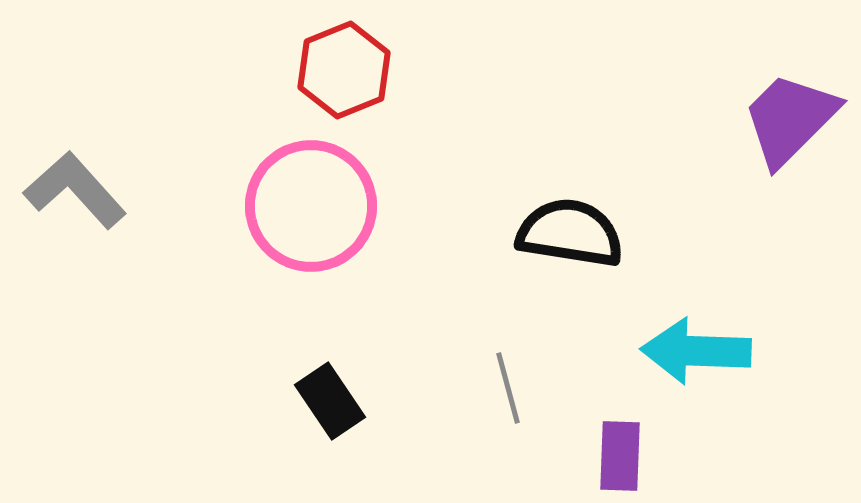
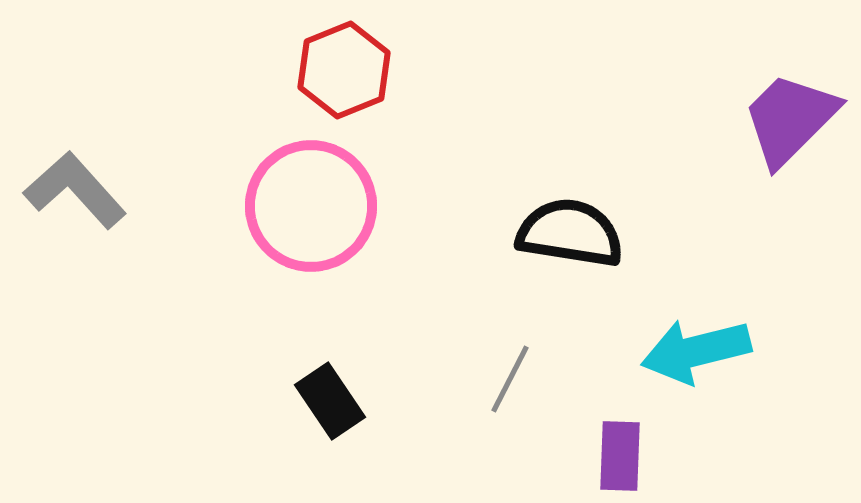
cyan arrow: rotated 16 degrees counterclockwise
gray line: moved 2 px right, 9 px up; rotated 42 degrees clockwise
